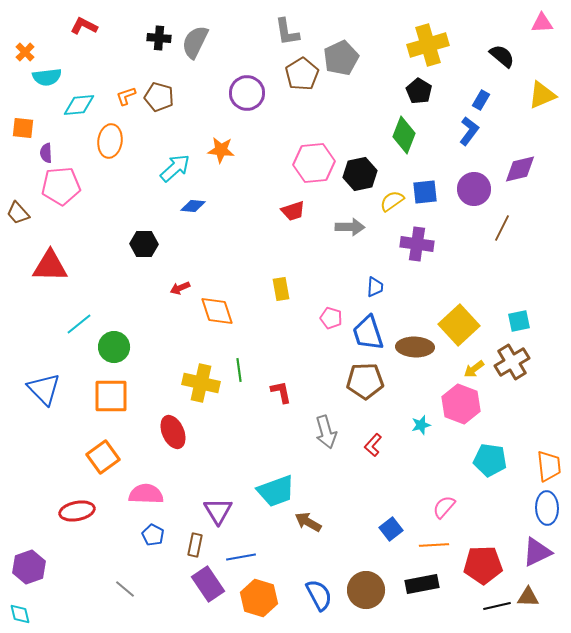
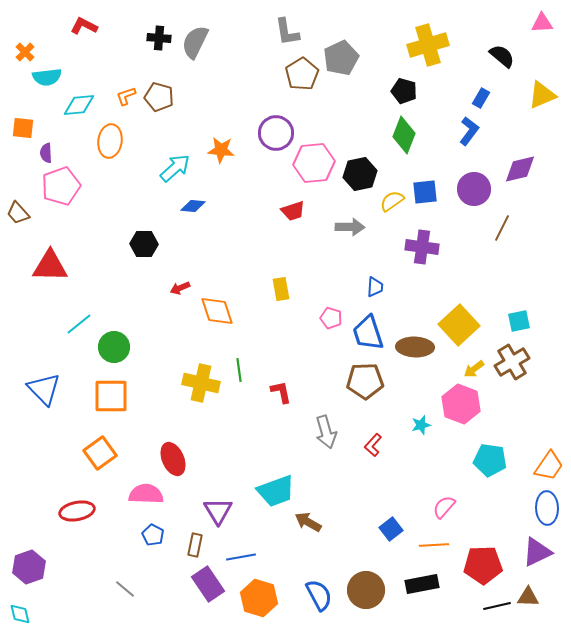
black pentagon at (419, 91): moved 15 px left; rotated 15 degrees counterclockwise
purple circle at (247, 93): moved 29 px right, 40 px down
blue rectangle at (481, 100): moved 2 px up
pink pentagon at (61, 186): rotated 15 degrees counterclockwise
purple cross at (417, 244): moved 5 px right, 3 px down
red ellipse at (173, 432): moved 27 px down
orange square at (103, 457): moved 3 px left, 4 px up
orange trapezoid at (549, 466): rotated 40 degrees clockwise
